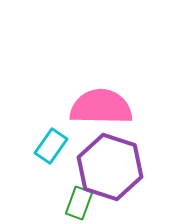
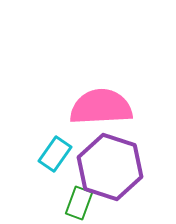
pink semicircle: rotated 4 degrees counterclockwise
cyan rectangle: moved 4 px right, 8 px down
